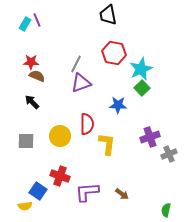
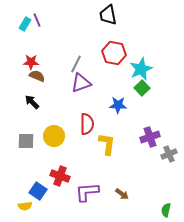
yellow circle: moved 6 px left
